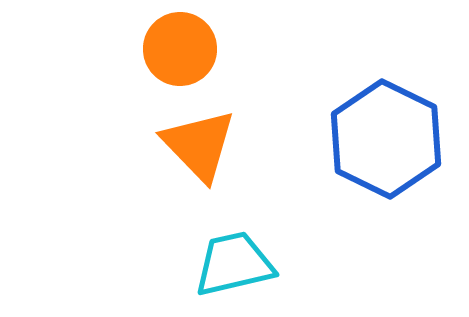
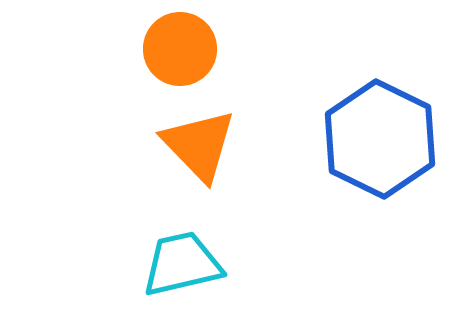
blue hexagon: moved 6 px left
cyan trapezoid: moved 52 px left
